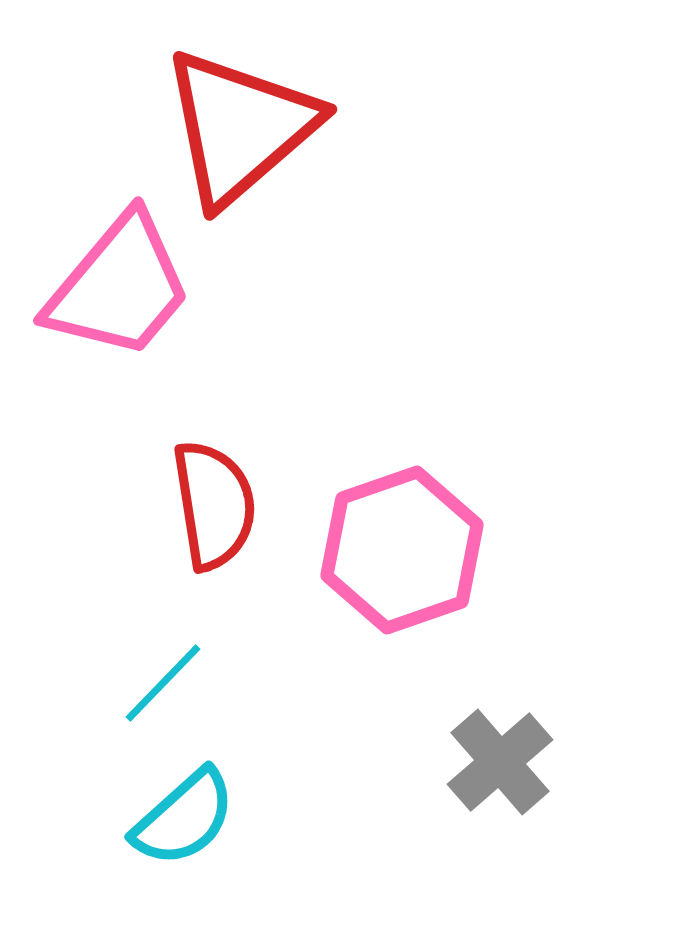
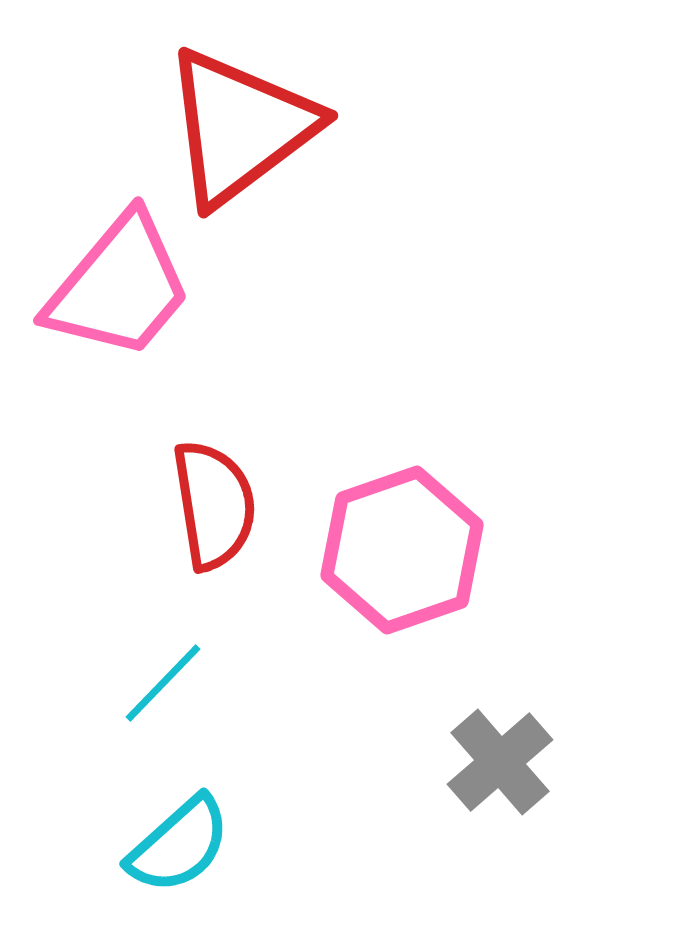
red triangle: rotated 4 degrees clockwise
cyan semicircle: moved 5 px left, 27 px down
